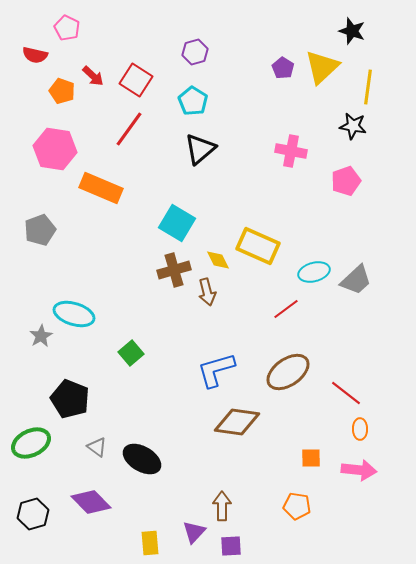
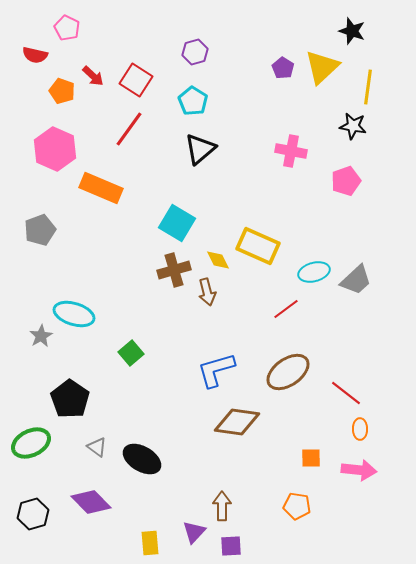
pink hexagon at (55, 149): rotated 15 degrees clockwise
black pentagon at (70, 399): rotated 12 degrees clockwise
